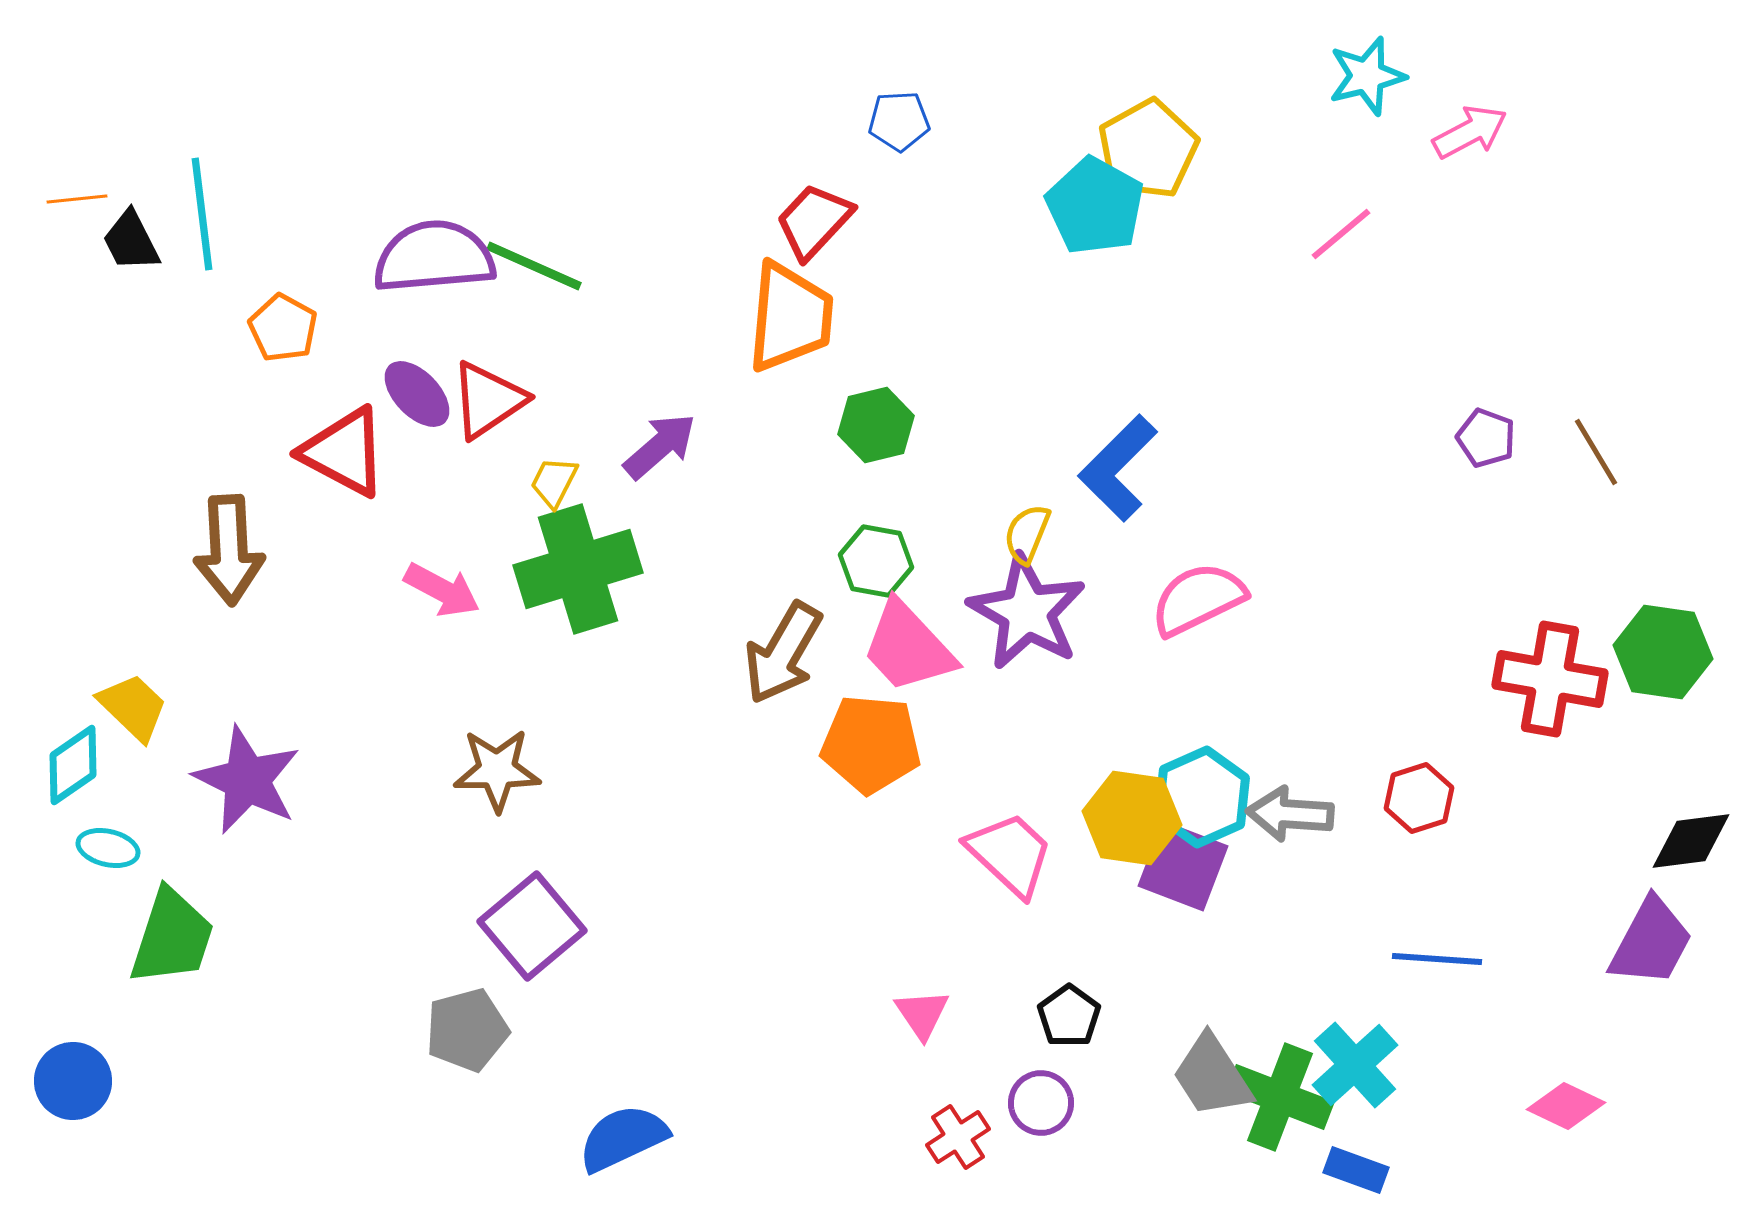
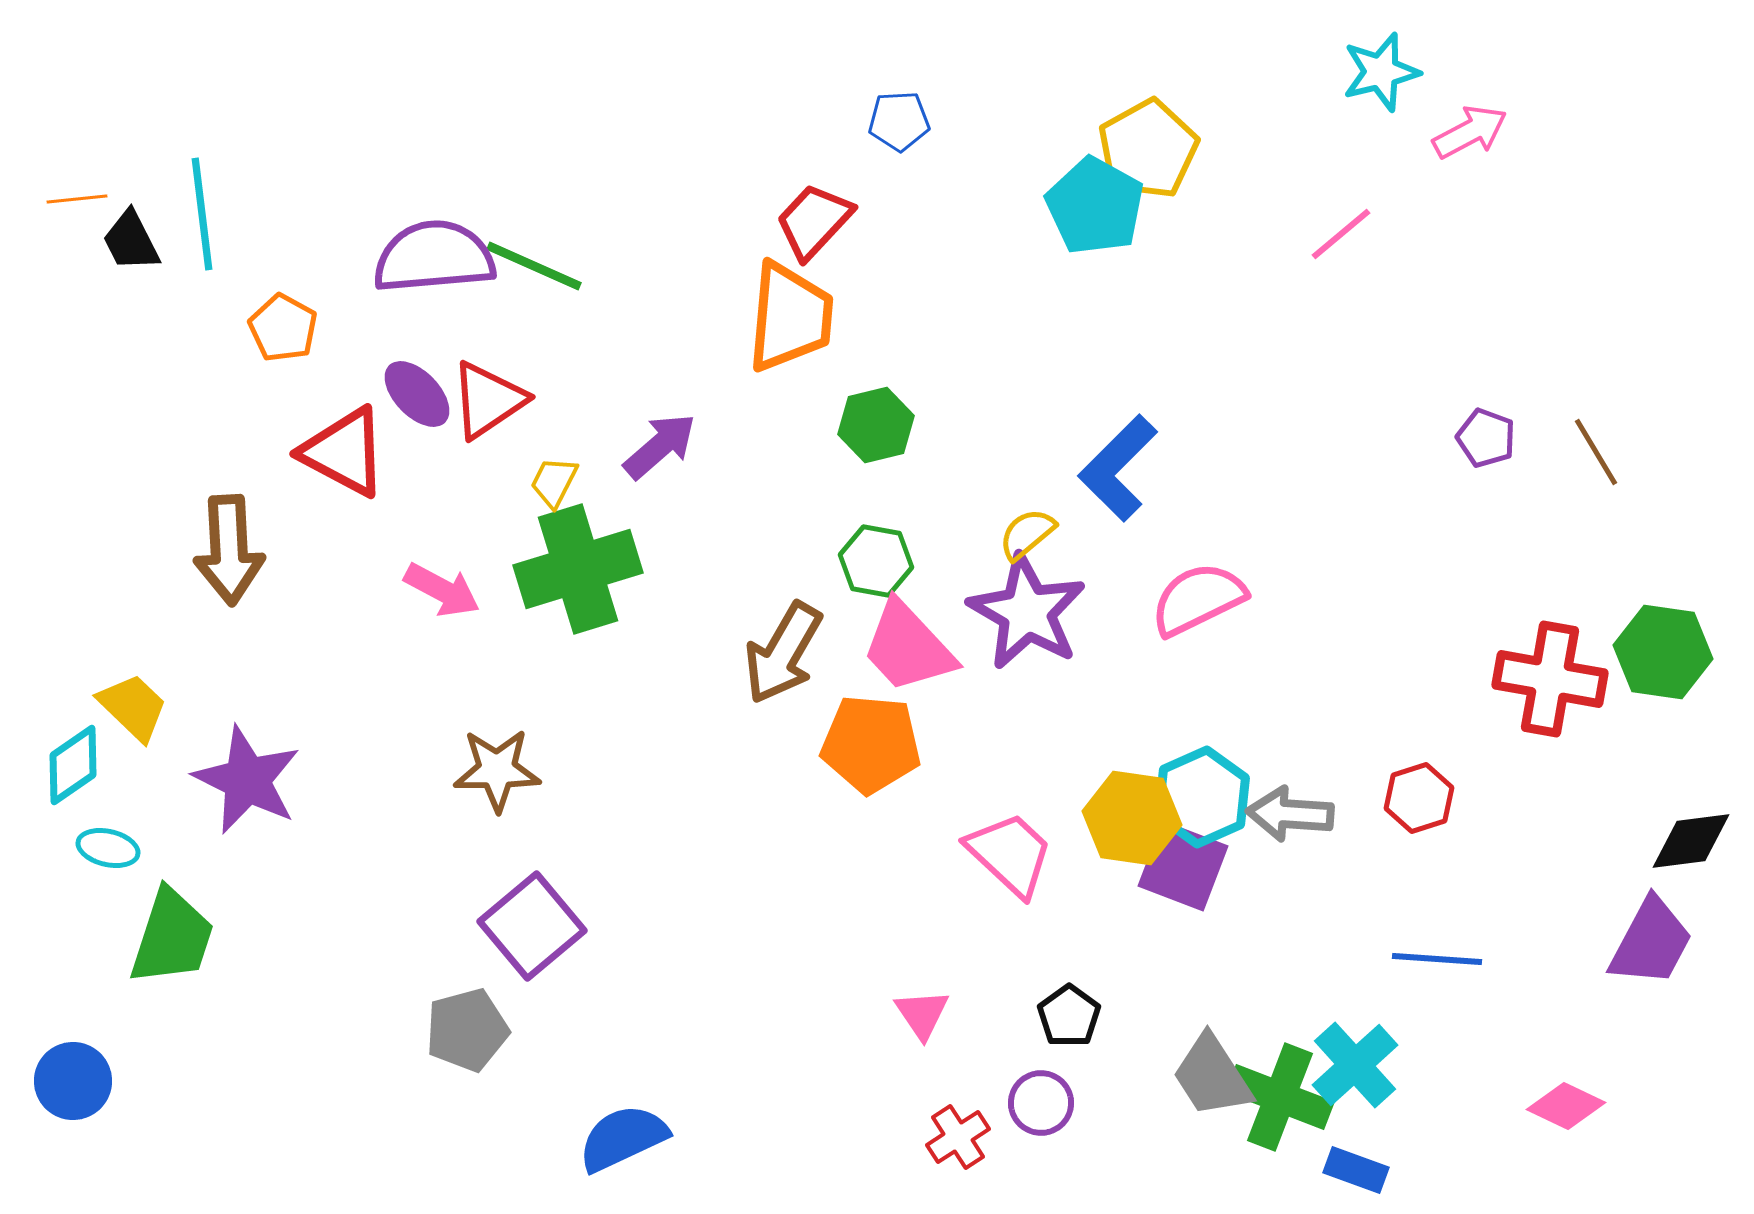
cyan star at (1367, 76): moved 14 px right, 4 px up
yellow semicircle at (1027, 534): rotated 28 degrees clockwise
